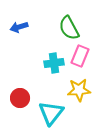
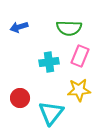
green semicircle: rotated 60 degrees counterclockwise
cyan cross: moved 5 px left, 1 px up
